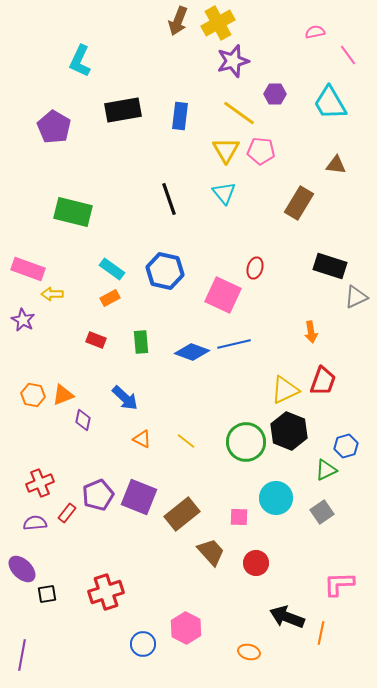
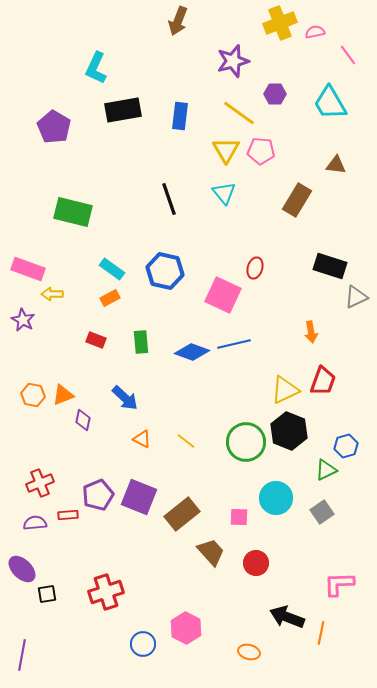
yellow cross at (218, 23): moved 62 px right; rotated 8 degrees clockwise
cyan L-shape at (80, 61): moved 16 px right, 7 px down
brown rectangle at (299, 203): moved 2 px left, 3 px up
red rectangle at (67, 513): moved 1 px right, 2 px down; rotated 48 degrees clockwise
